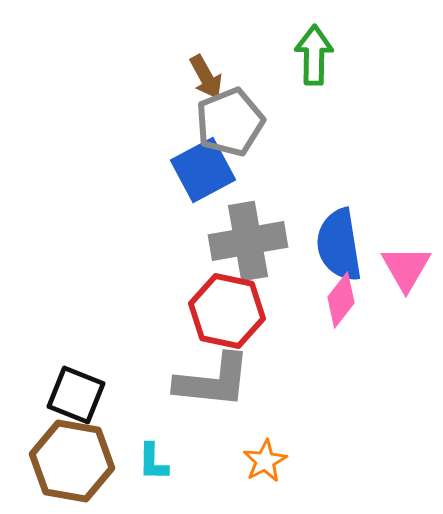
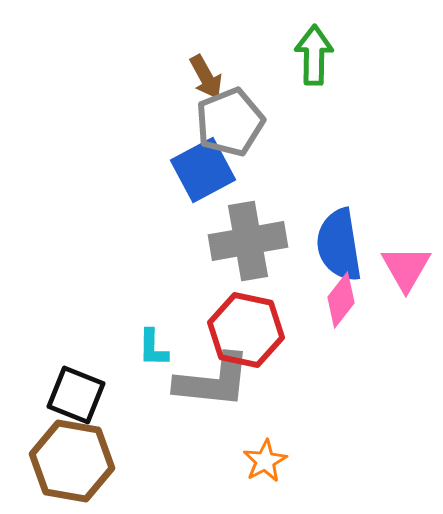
red hexagon: moved 19 px right, 19 px down
cyan L-shape: moved 114 px up
